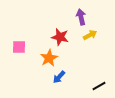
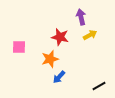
orange star: moved 1 px right, 1 px down; rotated 12 degrees clockwise
